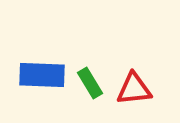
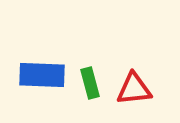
green rectangle: rotated 16 degrees clockwise
